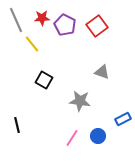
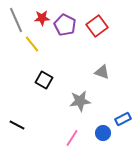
gray star: rotated 15 degrees counterclockwise
black line: rotated 49 degrees counterclockwise
blue circle: moved 5 px right, 3 px up
